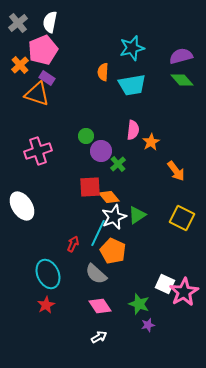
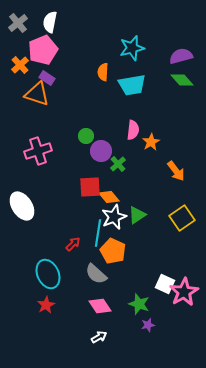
yellow square: rotated 30 degrees clockwise
cyan line: rotated 16 degrees counterclockwise
red arrow: rotated 21 degrees clockwise
